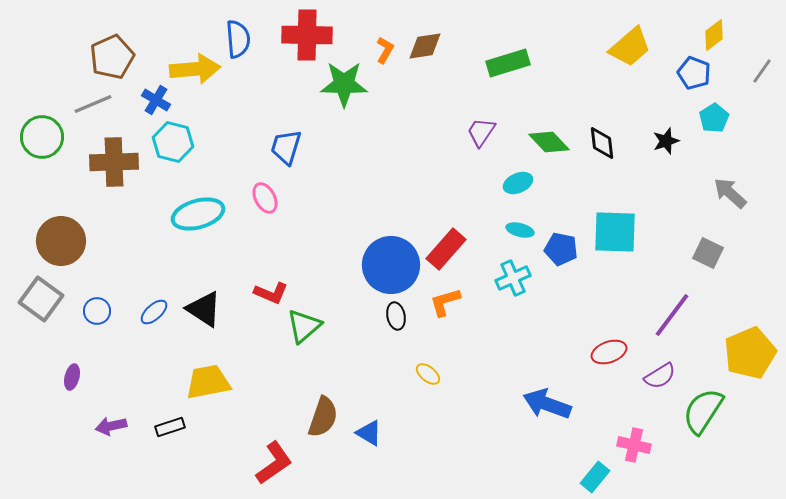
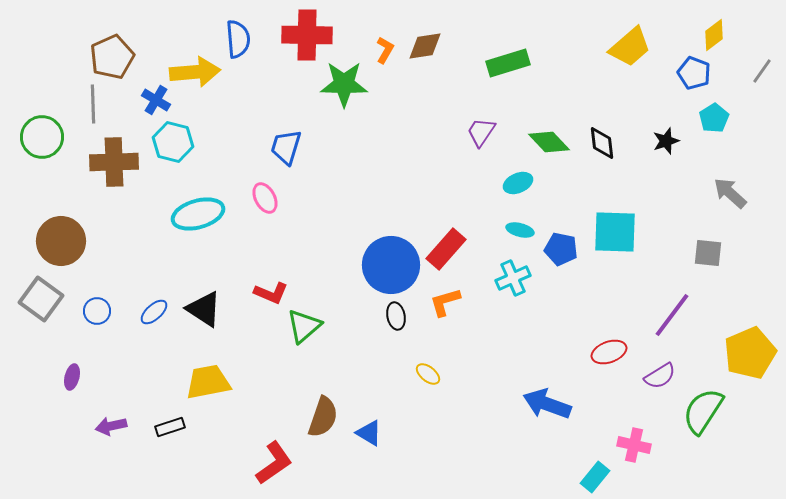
yellow arrow at (195, 69): moved 3 px down
gray line at (93, 104): rotated 69 degrees counterclockwise
gray square at (708, 253): rotated 20 degrees counterclockwise
